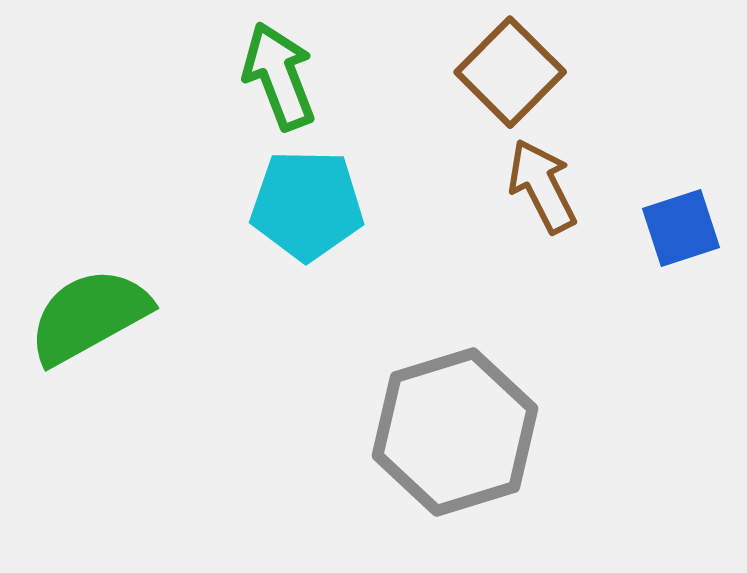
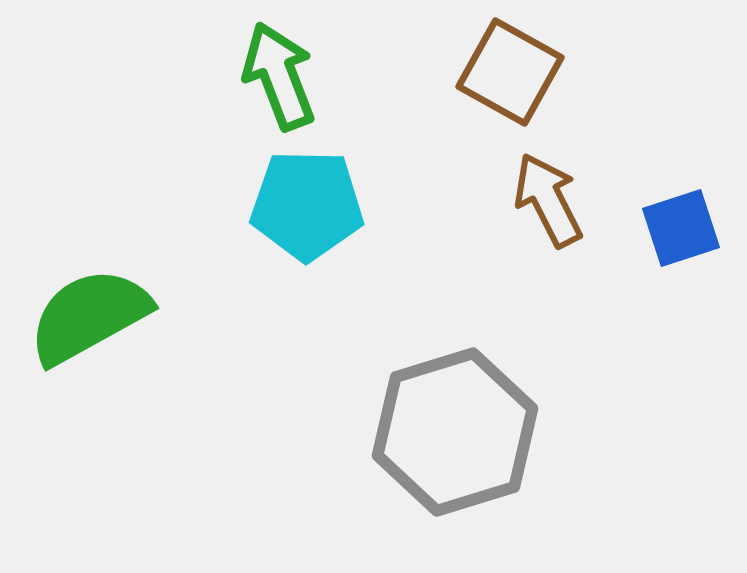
brown square: rotated 16 degrees counterclockwise
brown arrow: moved 6 px right, 14 px down
